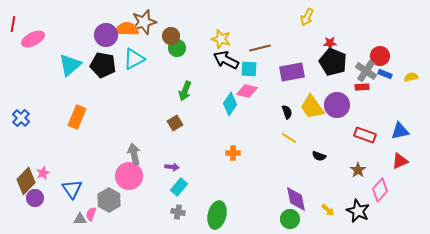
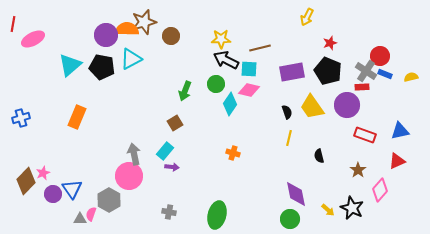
yellow star at (221, 39): rotated 18 degrees counterclockwise
red star at (330, 43): rotated 16 degrees counterclockwise
green circle at (177, 48): moved 39 px right, 36 px down
cyan triangle at (134, 59): moved 3 px left
black pentagon at (333, 62): moved 5 px left, 9 px down
black pentagon at (103, 65): moved 1 px left, 2 px down
pink diamond at (247, 91): moved 2 px right, 1 px up
purple circle at (337, 105): moved 10 px right
blue cross at (21, 118): rotated 30 degrees clockwise
yellow line at (289, 138): rotated 70 degrees clockwise
orange cross at (233, 153): rotated 16 degrees clockwise
black semicircle at (319, 156): rotated 56 degrees clockwise
red triangle at (400, 161): moved 3 px left
cyan rectangle at (179, 187): moved 14 px left, 36 px up
purple circle at (35, 198): moved 18 px right, 4 px up
purple diamond at (296, 199): moved 5 px up
black star at (358, 211): moved 6 px left, 3 px up
gray cross at (178, 212): moved 9 px left
